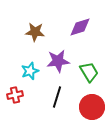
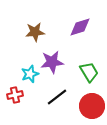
brown star: rotated 12 degrees counterclockwise
purple star: moved 6 px left, 1 px down
cyan star: moved 3 px down
black line: rotated 35 degrees clockwise
red circle: moved 1 px up
